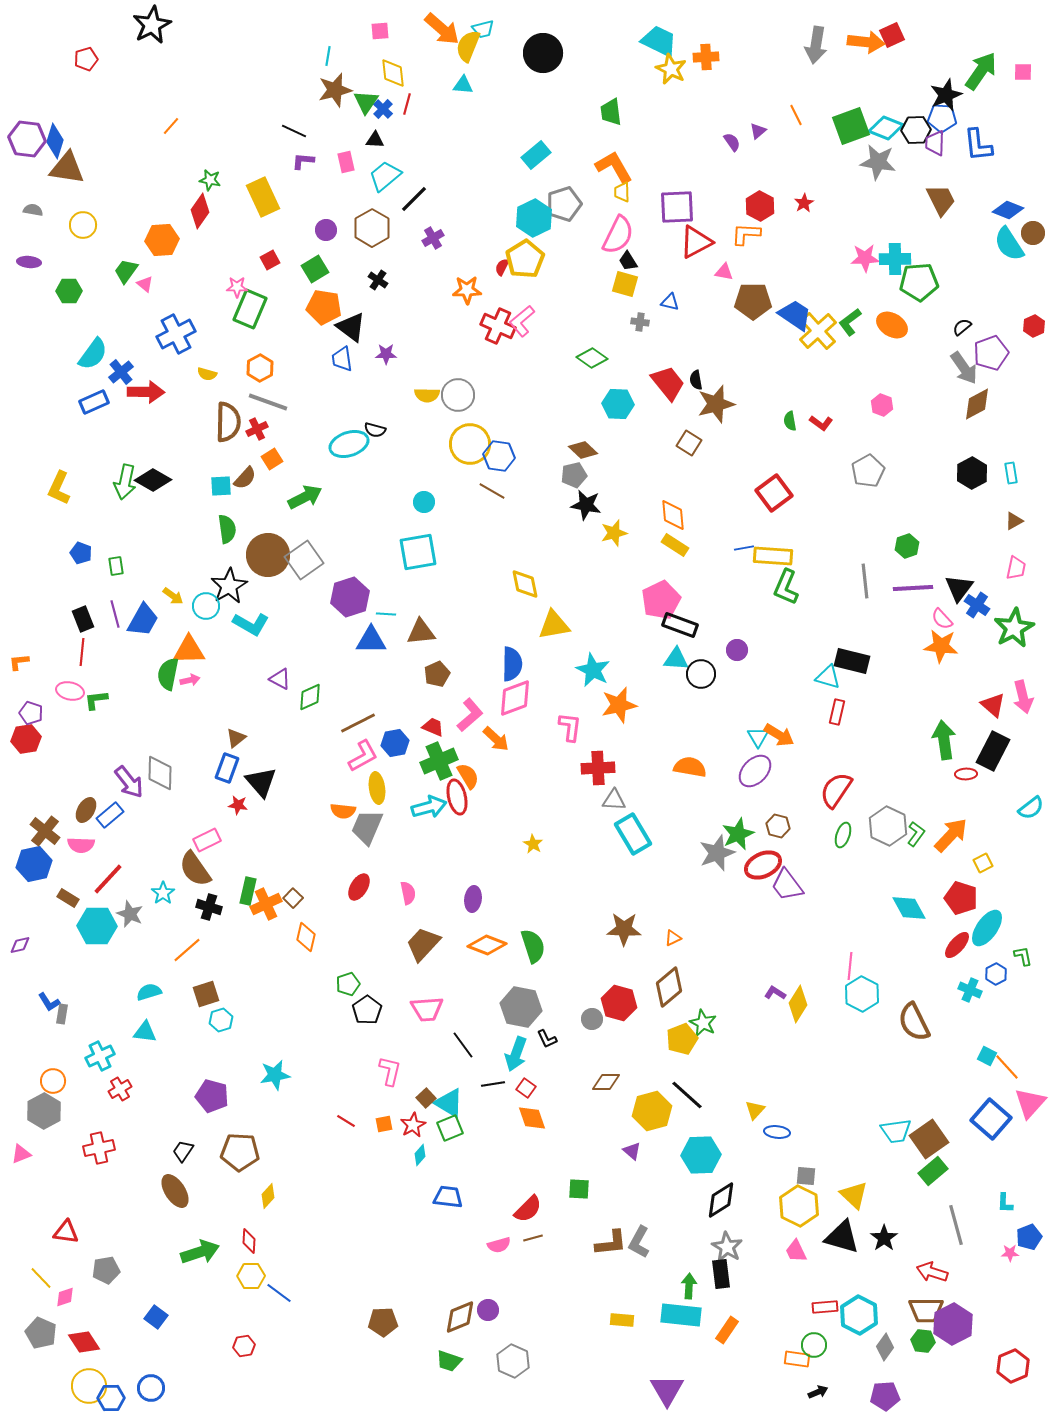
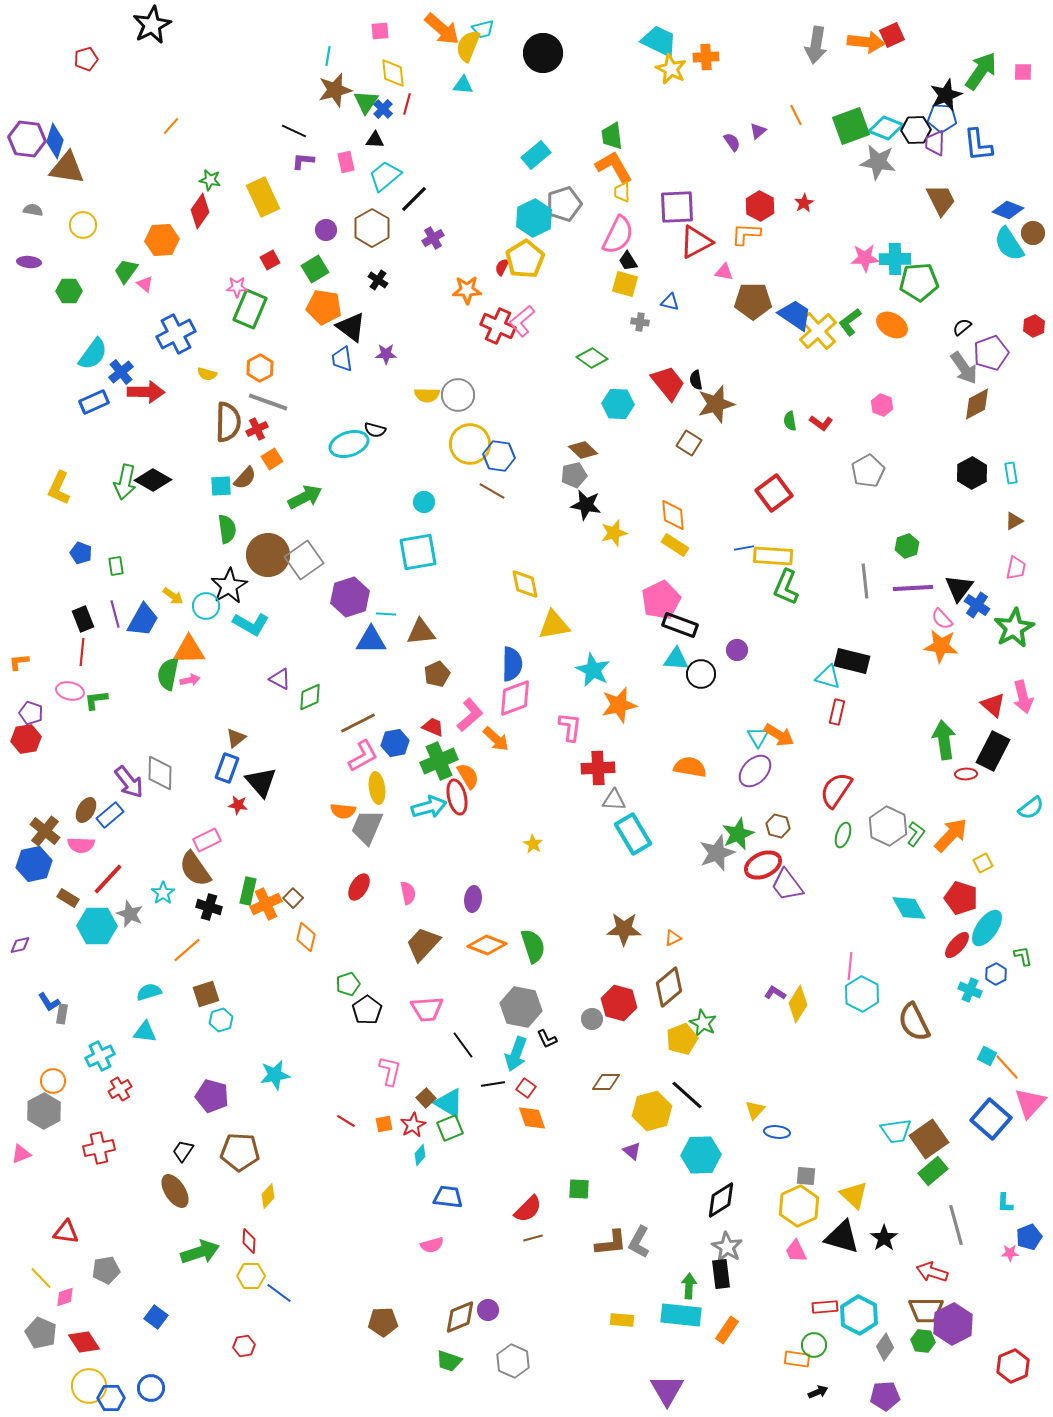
green trapezoid at (611, 112): moved 1 px right, 24 px down
yellow hexagon at (799, 1206): rotated 9 degrees clockwise
pink semicircle at (499, 1245): moved 67 px left
